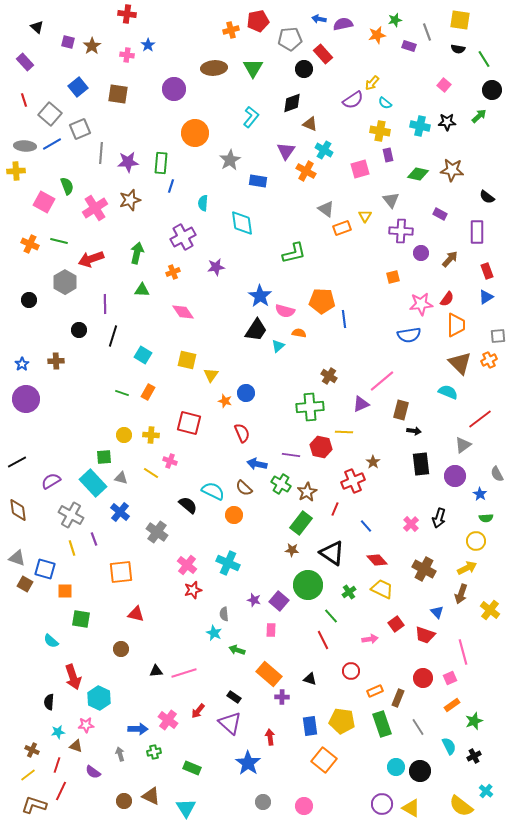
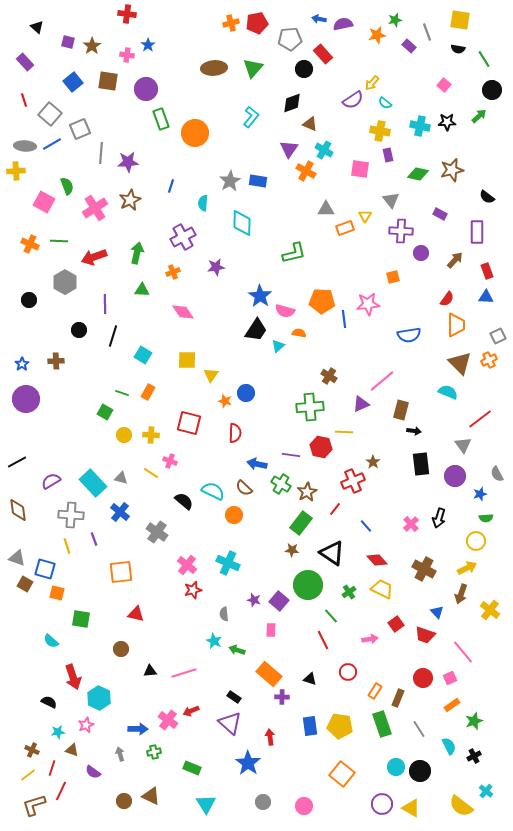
red pentagon at (258, 21): moved 1 px left, 2 px down
orange cross at (231, 30): moved 7 px up
purple rectangle at (409, 46): rotated 24 degrees clockwise
green triangle at (253, 68): rotated 10 degrees clockwise
blue square at (78, 87): moved 5 px left, 5 px up
purple circle at (174, 89): moved 28 px left
brown square at (118, 94): moved 10 px left, 13 px up
purple triangle at (286, 151): moved 3 px right, 2 px up
gray star at (230, 160): moved 21 px down
green rectangle at (161, 163): moved 44 px up; rotated 25 degrees counterclockwise
pink square at (360, 169): rotated 24 degrees clockwise
brown star at (452, 170): rotated 20 degrees counterclockwise
brown star at (130, 200): rotated 10 degrees counterclockwise
gray triangle at (326, 209): rotated 36 degrees counterclockwise
cyan diamond at (242, 223): rotated 8 degrees clockwise
orange rectangle at (342, 228): moved 3 px right
green line at (59, 241): rotated 12 degrees counterclockwise
red arrow at (91, 259): moved 3 px right, 2 px up
brown arrow at (450, 259): moved 5 px right, 1 px down
blue triangle at (486, 297): rotated 35 degrees clockwise
pink star at (421, 304): moved 53 px left
gray square at (498, 336): rotated 21 degrees counterclockwise
yellow square at (187, 360): rotated 12 degrees counterclockwise
red semicircle at (242, 433): moved 7 px left; rotated 24 degrees clockwise
gray triangle at (463, 445): rotated 30 degrees counterclockwise
green square at (104, 457): moved 1 px right, 45 px up; rotated 35 degrees clockwise
blue star at (480, 494): rotated 24 degrees clockwise
black semicircle at (188, 505): moved 4 px left, 4 px up
red line at (335, 509): rotated 16 degrees clockwise
gray cross at (71, 515): rotated 25 degrees counterclockwise
yellow line at (72, 548): moved 5 px left, 2 px up
orange square at (65, 591): moved 8 px left, 2 px down; rotated 14 degrees clockwise
cyan star at (214, 633): moved 8 px down
pink line at (463, 652): rotated 25 degrees counterclockwise
black triangle at (156, 671): moved 6 px left
red circle at (351, 671): moved 3 px left, 1 px down
orange rectangle at (375, 691): rotated 35 degrees counterclockwise
black semicircle at (49, 702): rotated 112 degrees clockwise
red arrow at (198, 711): moved 7 px left; rotated 28 degrees clockwise
yellow pentagon at (342, 721): moved 2 px left, 5 px down
pink star at (86, 725): rotated 21 degrees counterclockwise
gray line at (418, 727): moved 1 px right, 2 px down
brown triangle at (76, 746): moved 4 px left, 4 px down
orange square at (324, 760): moved 18 px right, 14 px down
red line at (57, 765): moved 5 px left, 3 px down
brown L-shape at (34, 805): rotated 35 degrees counterclockwise
cyan triangle at (186, 808): moved 20 px right, 4 px up
